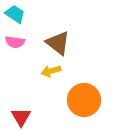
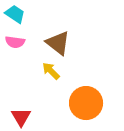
yellow arrow: rotated 60 degrees clockwise
orange circle: moved 2 px right, 3 px down
